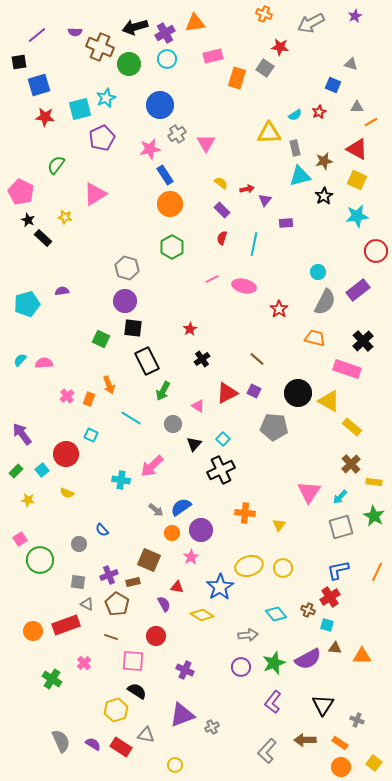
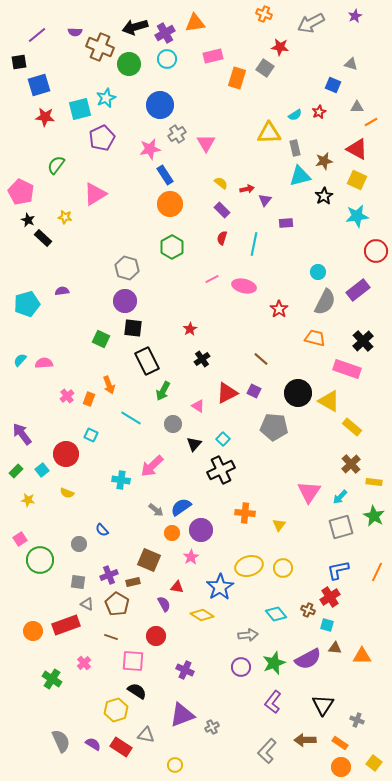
brown line at (257, 359): moved 4 px right
